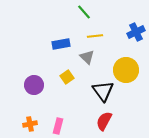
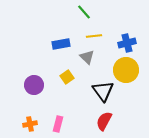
blue cross: moved 9 px left, 11 px down; rotated 12 degrees clockwise
yellow line: moved 1 px left
pink rectangle: moved 2 px up
